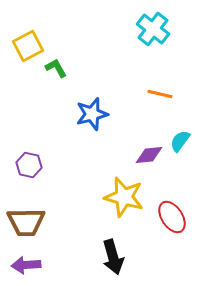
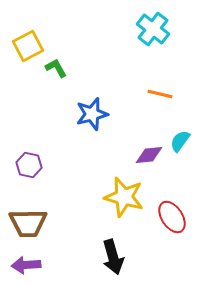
brown trapezoid: moved 2 px right, 1 px down
